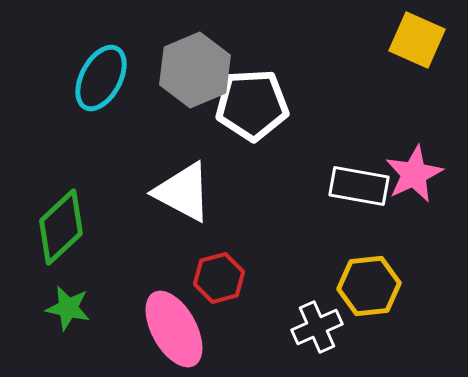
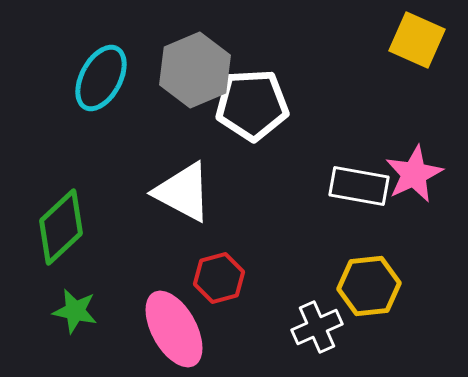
green star: moved 7 px right, 3 px down
